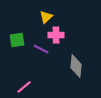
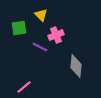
yellow triangle: moved 5 px left, 2 px up; rotated 32 degrees counterclockwise
pink cross: rotated 21 degrees counterclockwise
green square: moved 2 px right, 12 px up
purple line: moved 1 px left, 2 px up
